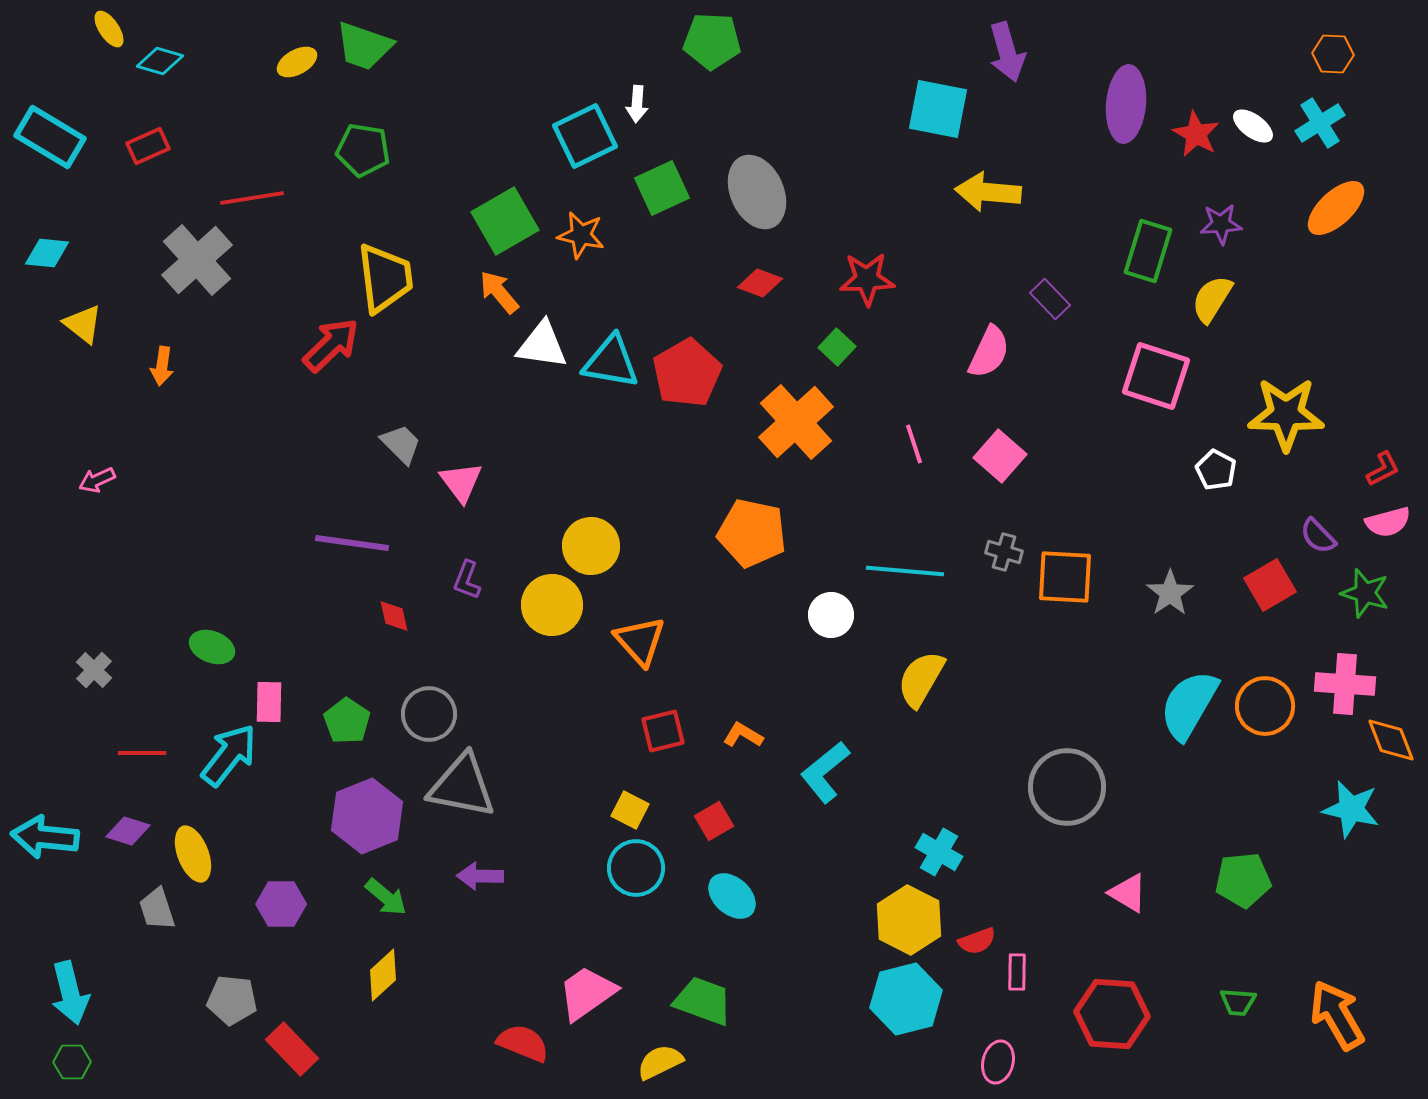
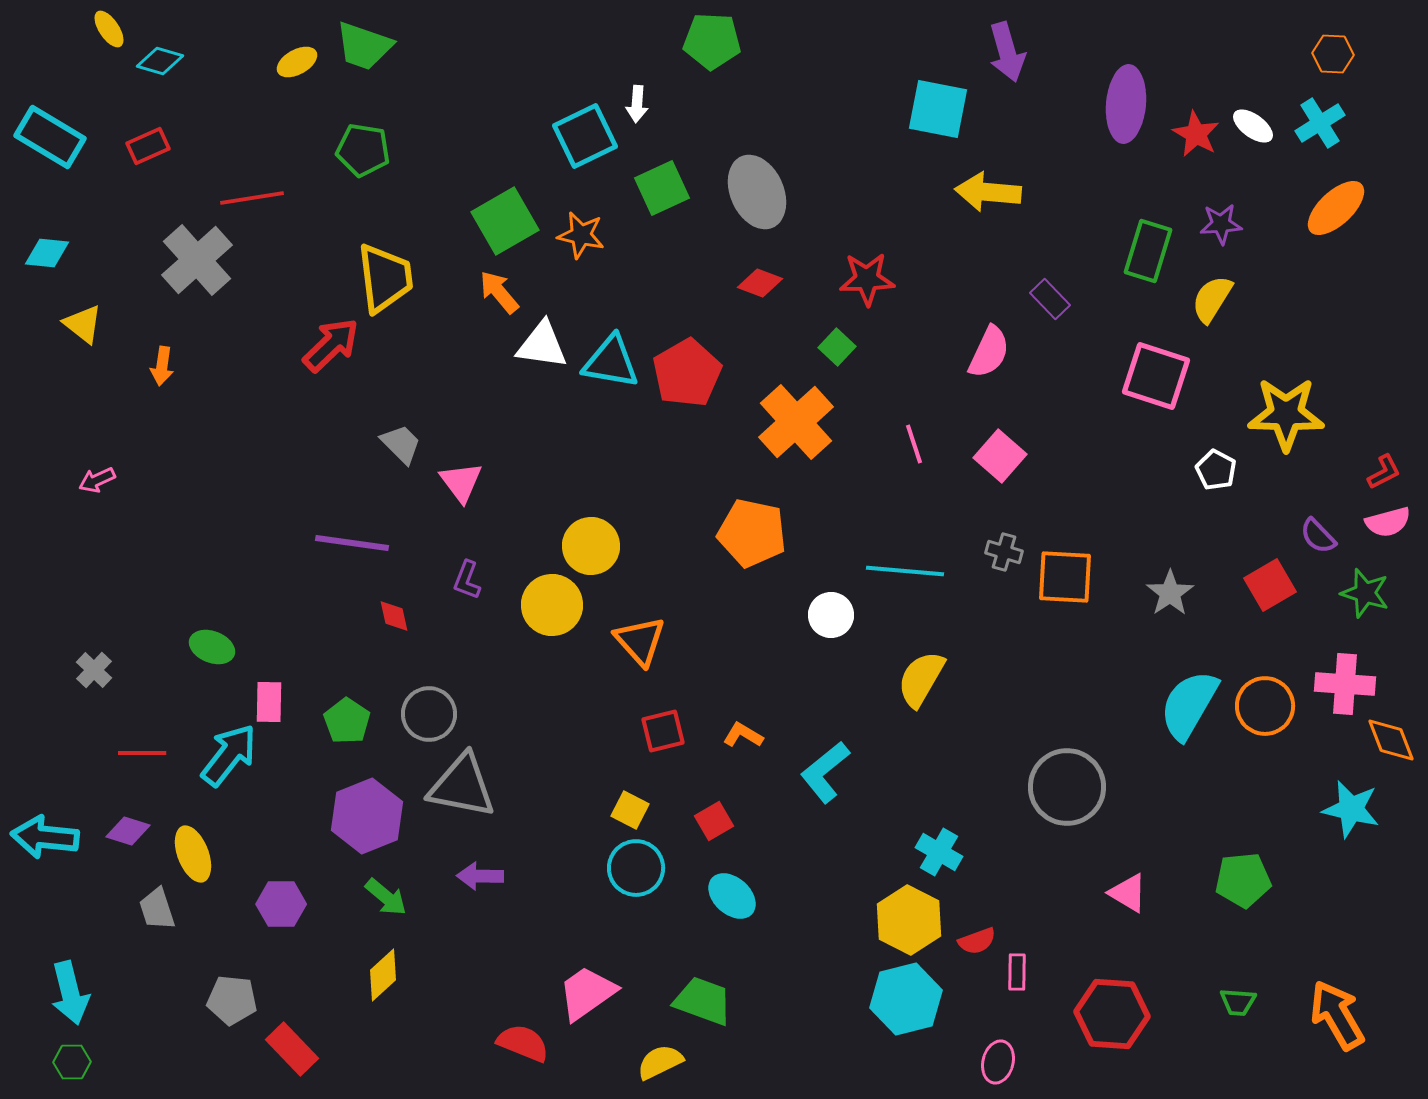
red L-shape at (1383, 469): moved 1 px right, 3 px down
